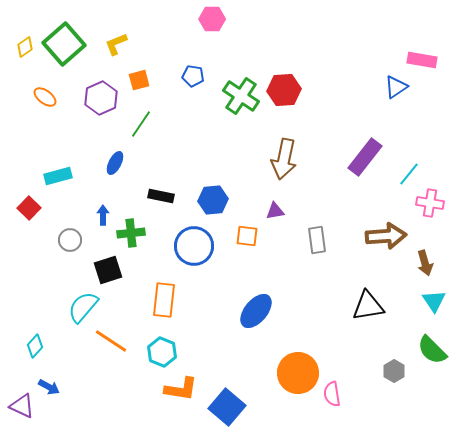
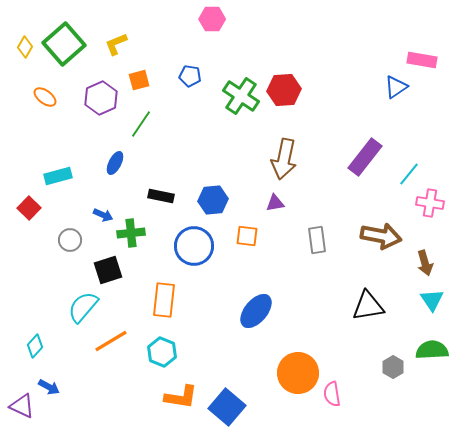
yellow diamond at (25, 47): rotated 25 degrees counterclockwise
blue pentagon at (193, 76): moved 3 px left
purple triangle at (275, 211): moved 8 px up
blue arrow at (103, 215): rotated 114 degrees clockwise
brown arrow at (386, 236): moved 5 px left; rotated 15 degrees clockwise
cyan triangle at (434, 301): moved 2 px left, 1 px up
orange line at (111, 341): rotated 64 degrees counterclockwise
green semicircle at (432, 350): rotated 132 degrees clockwise
gray hexagon at (394, 371): moved 1 px left, 4 px up
orange L-shape at (181, 389): moved 8 px down
